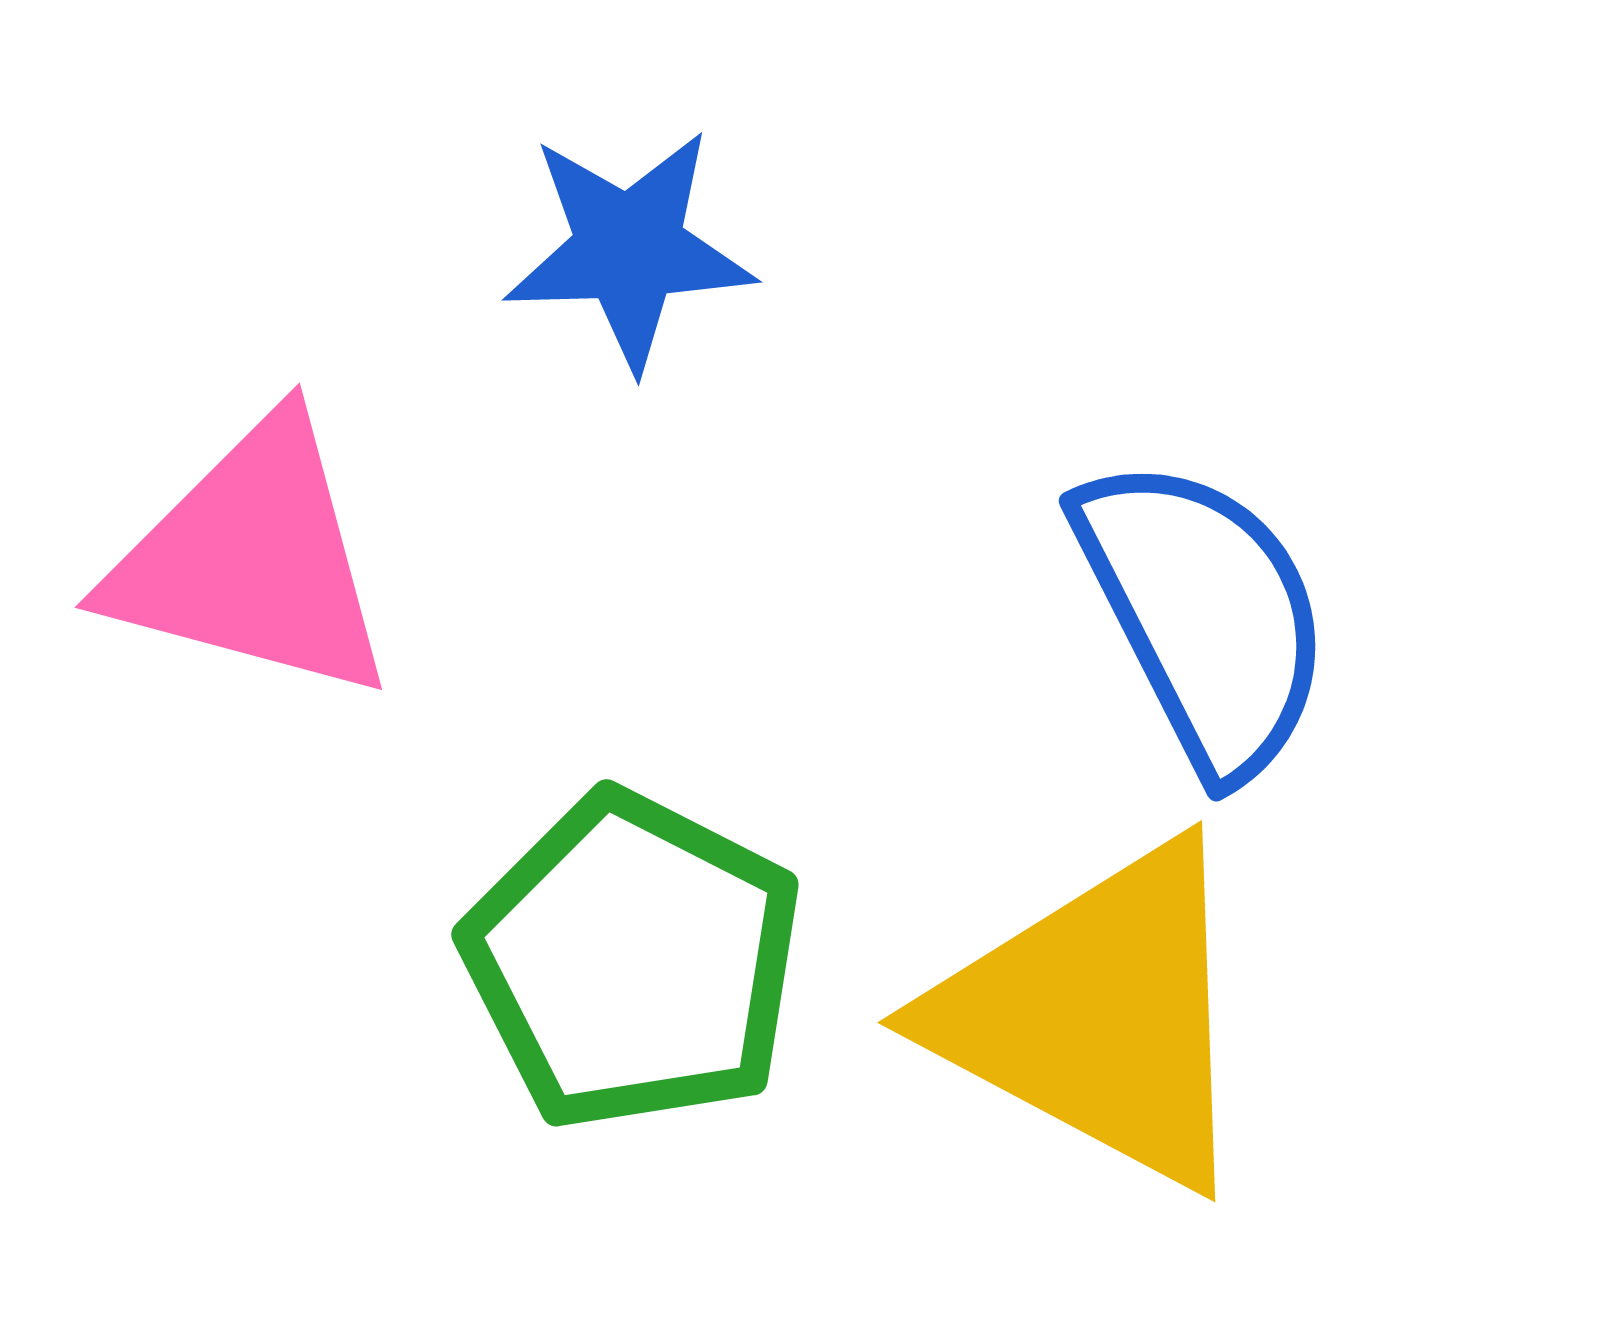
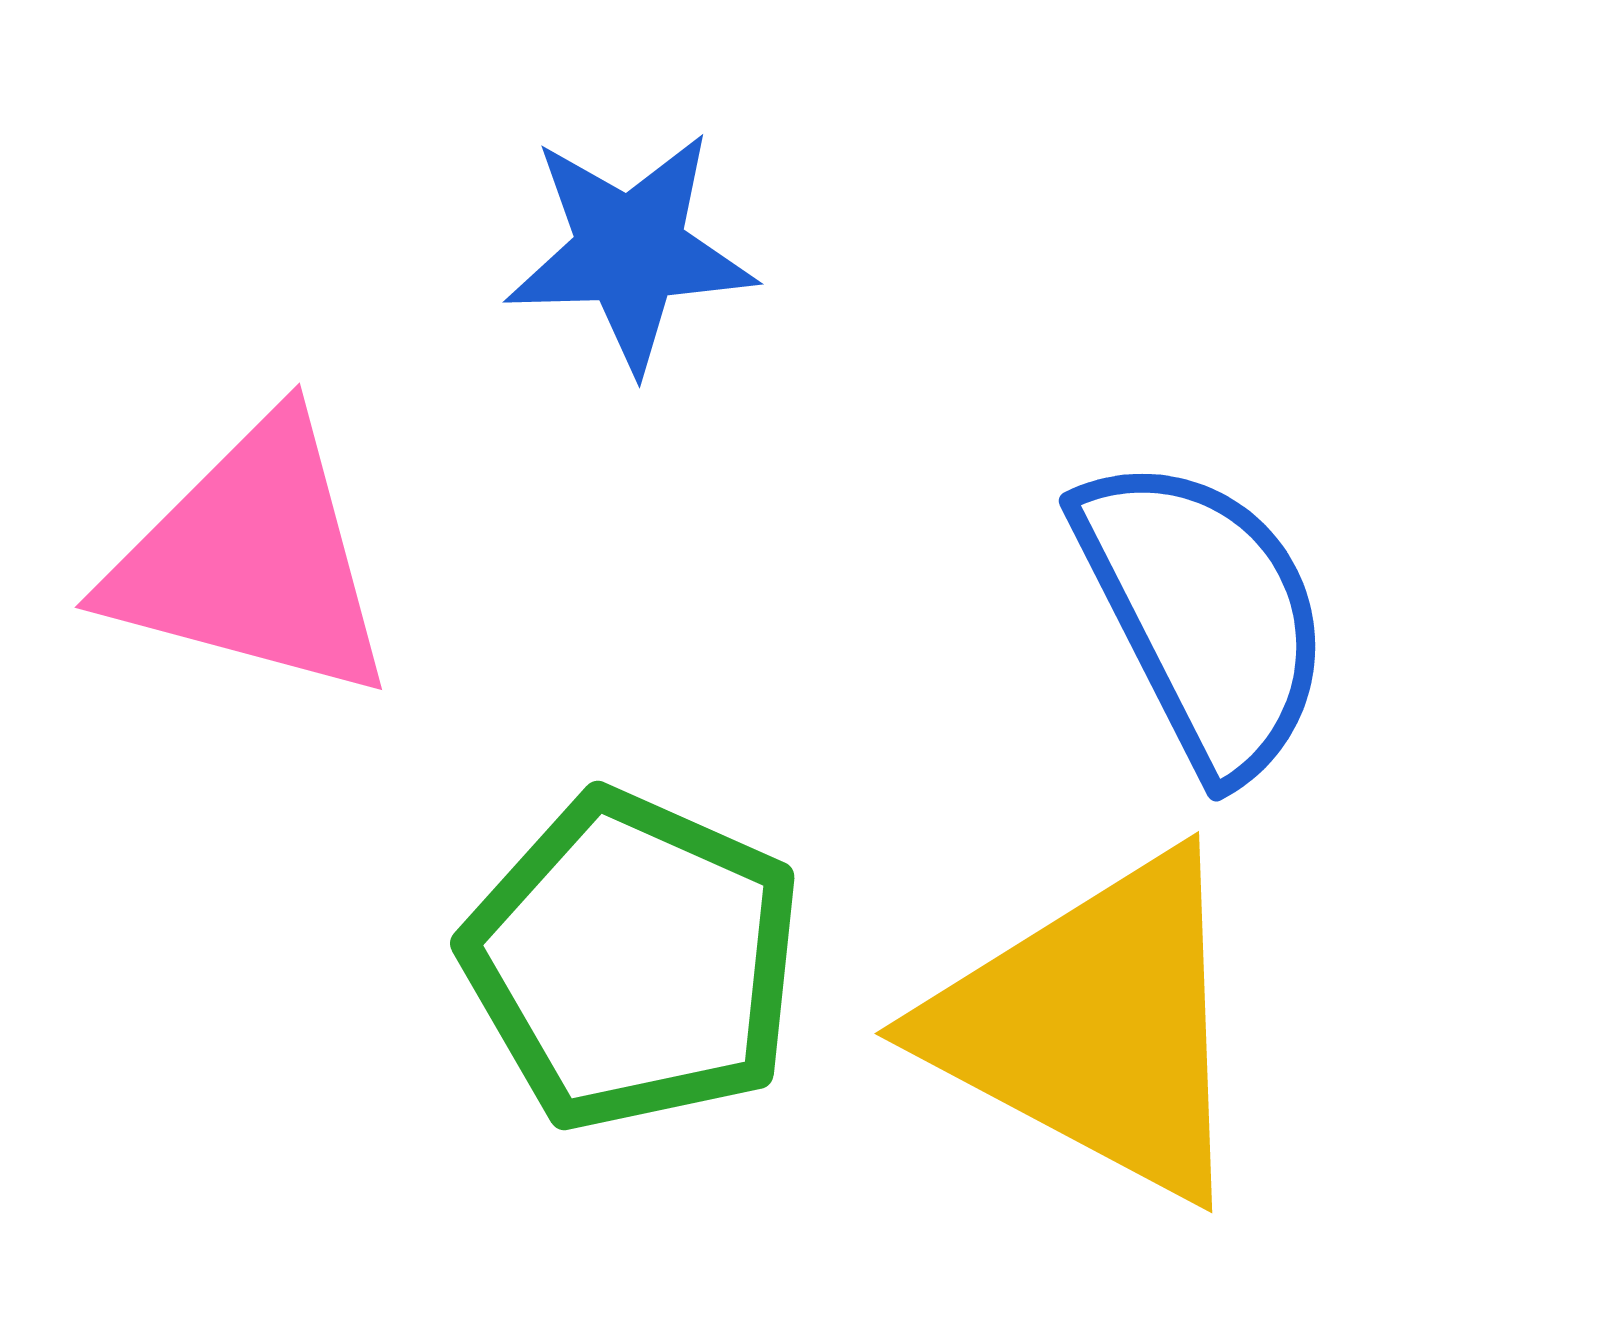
blue star: moved 1 px right, 2 px down
green pentagon: rotated 3 degrees counterclockwise
yellow triangle: moved 3 px left, 11 px down
